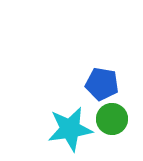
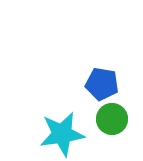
cyan star: moved 8 px left, 5 px down
